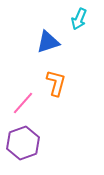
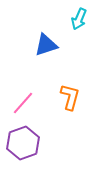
blue triangle: moved 2 px left, 3 px down
orange L-shape: moved 14 px right, 14 px down
